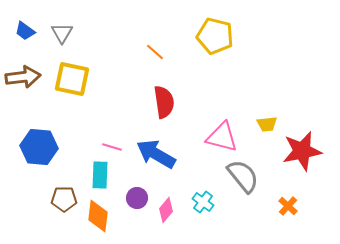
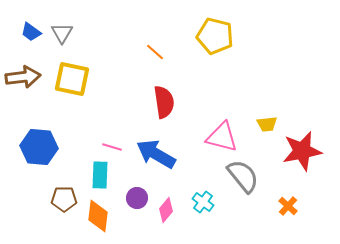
blue trapezoid: moved 6 px right, 1 px down
